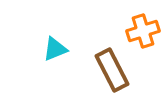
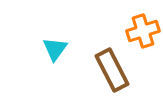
cyan triangle: rotated 32 degrees counterclockwise
